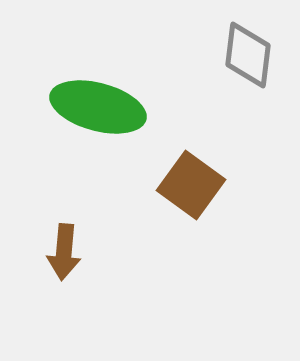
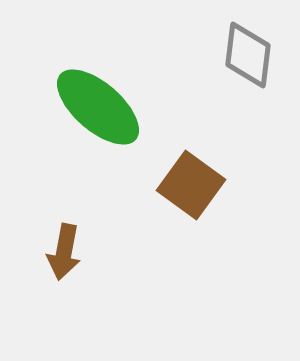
green ellipse: rotated 26 degrees clockwise
brown arrow: rotated 6 degrees clockwise
